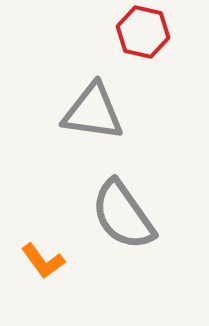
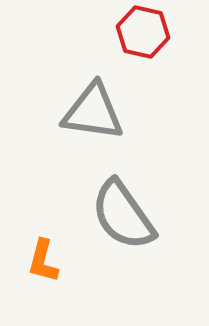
orange L-shape: rotated 51 degrees clockwise
